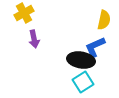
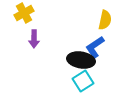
yellow semicircle: moved 1 px right
purple arrow: rotated 12 degrees clockwise
blue L-shape: rotated 10 degrees counterclockwise
cyan square: moved 1 px up
